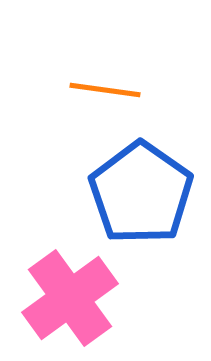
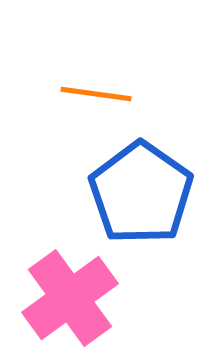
orange line: moved 9 px left, 4 px down
